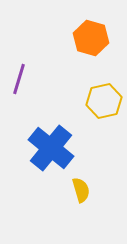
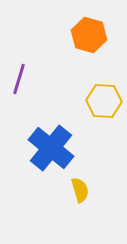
orange hexagon: moved 2 px left, 3 px up
yellow hexagon: rotated 16 degrees clockwise
yellow semicircle: moved 1 px left
